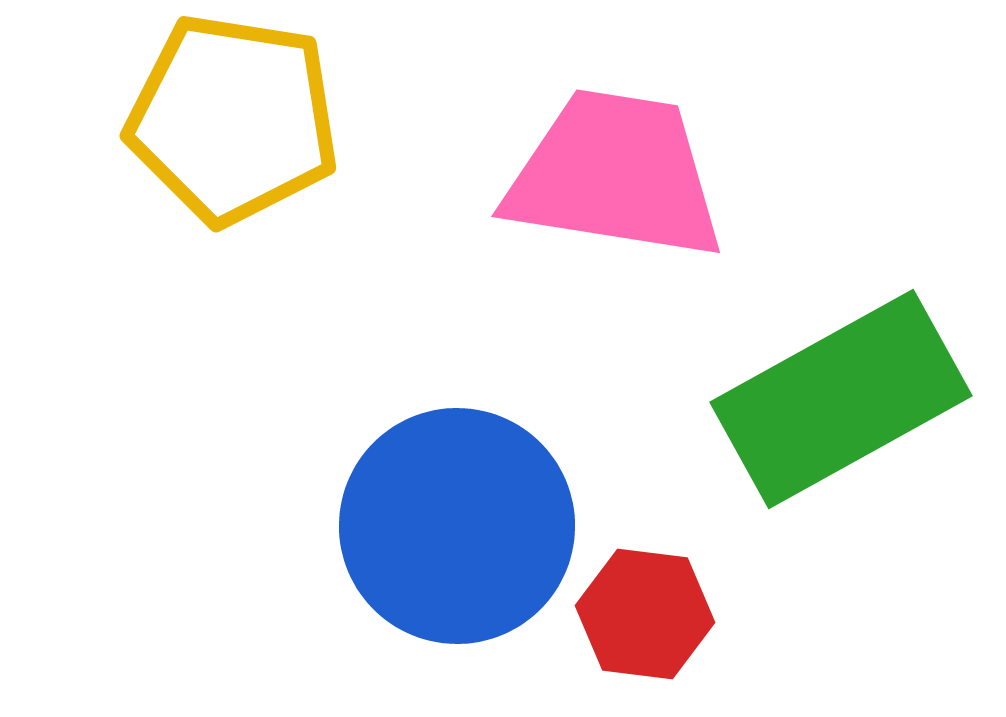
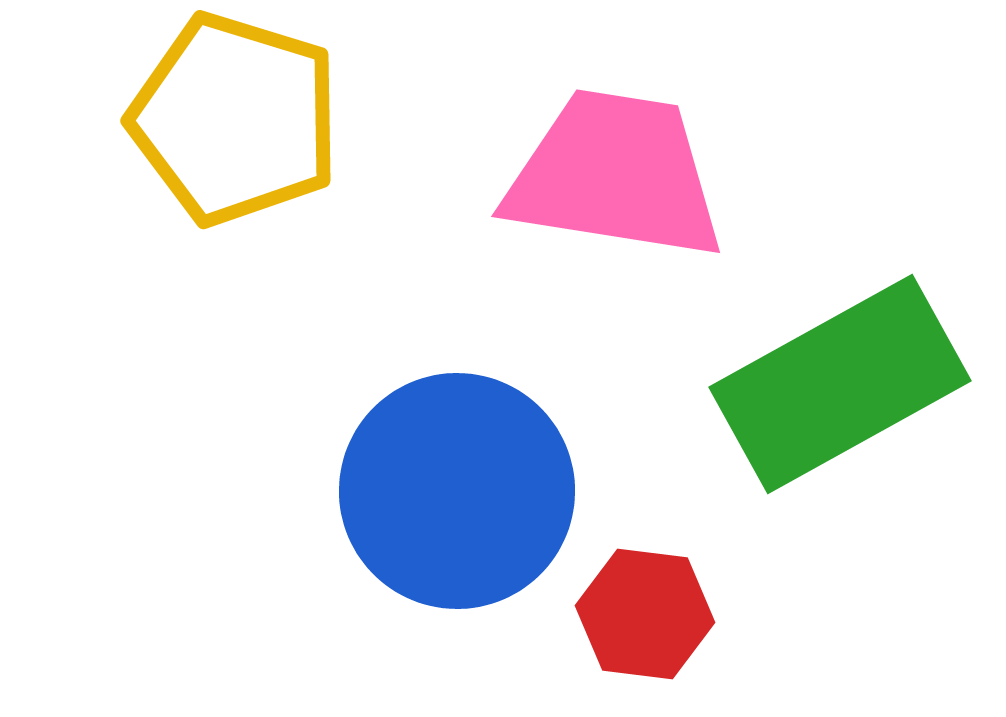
yellow pentagon: moved 2 px right; rotated 8 degrees clockwise
green rectangle: moved 1 px left, 15 px up
blue circle: moved 35 px up
